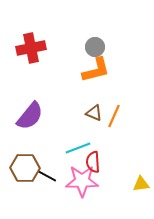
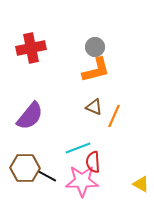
brown triangle: moved 6 px up
yellow triangle: rotated 36 degrees clockwise
